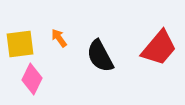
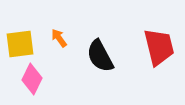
red trapezoid: moved 1 px up; rotated 54 degrees counterclockwise
